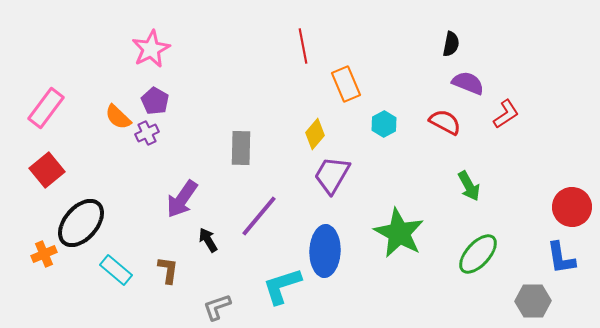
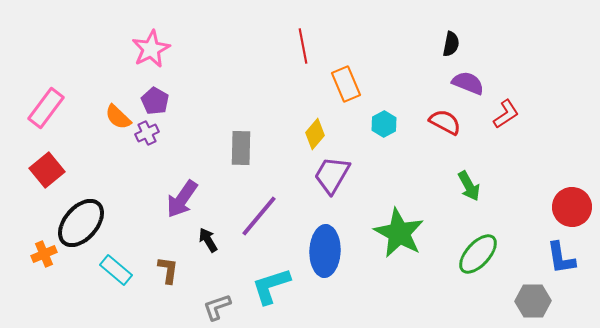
cyan L-shape: moved 11 px left
